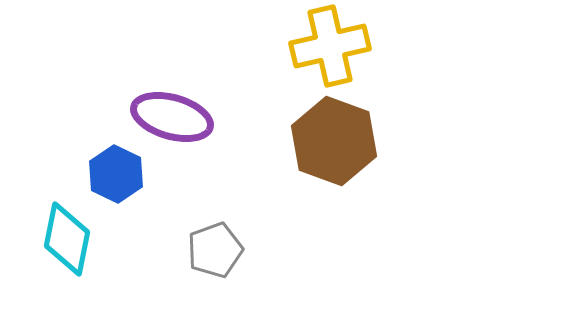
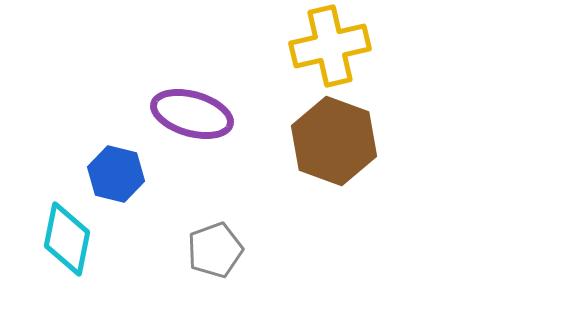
purple ellipse: moved 20 px right, 3 px up
blue hexagon: rotated 12 degrees counterclockwise
